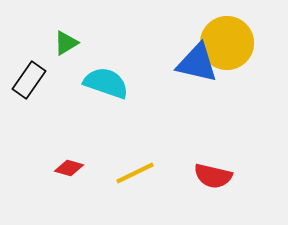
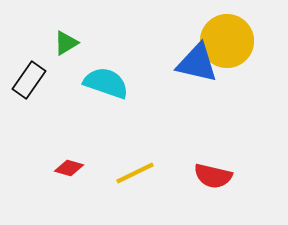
yellow circle: moved 2 px up
